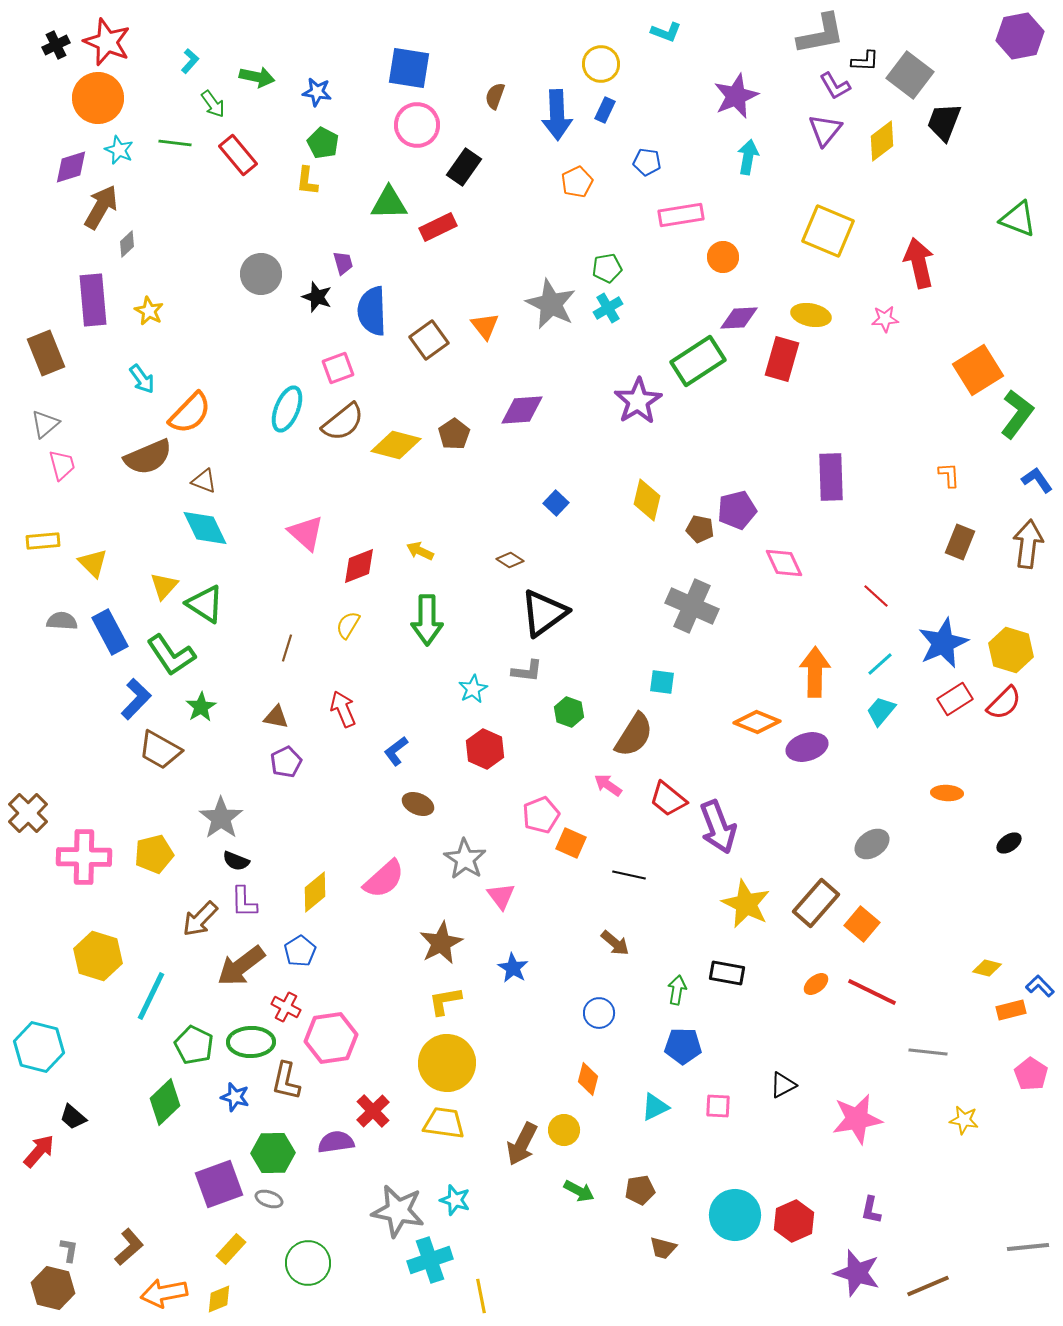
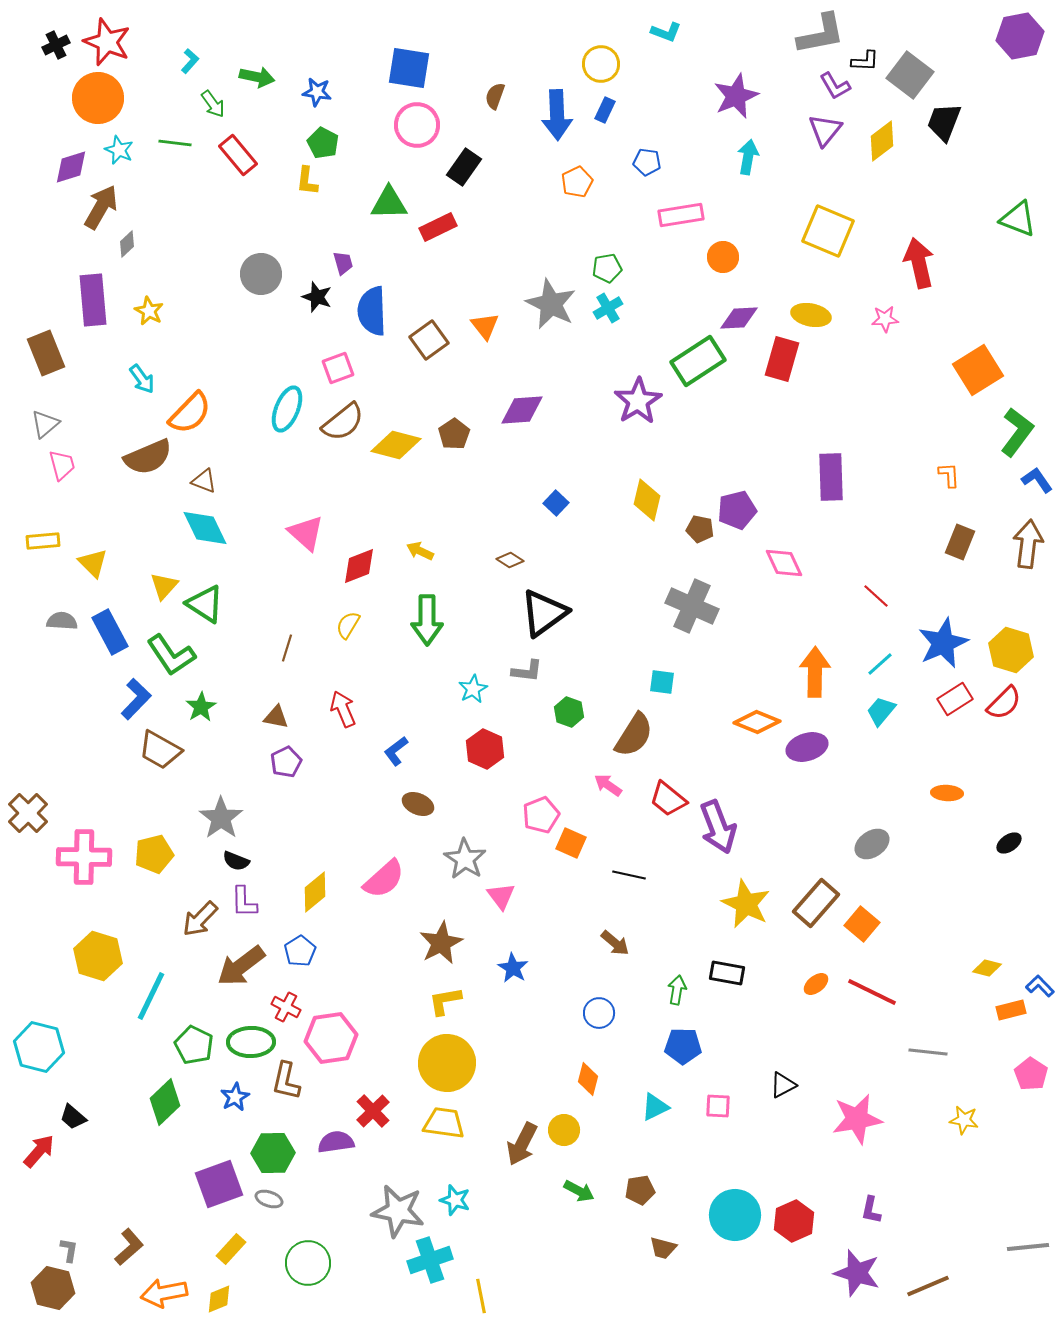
green L-shape at (1017, 414): moved 18 px down
blue star at (235, 1097): rotated 28 degrees clockwise
